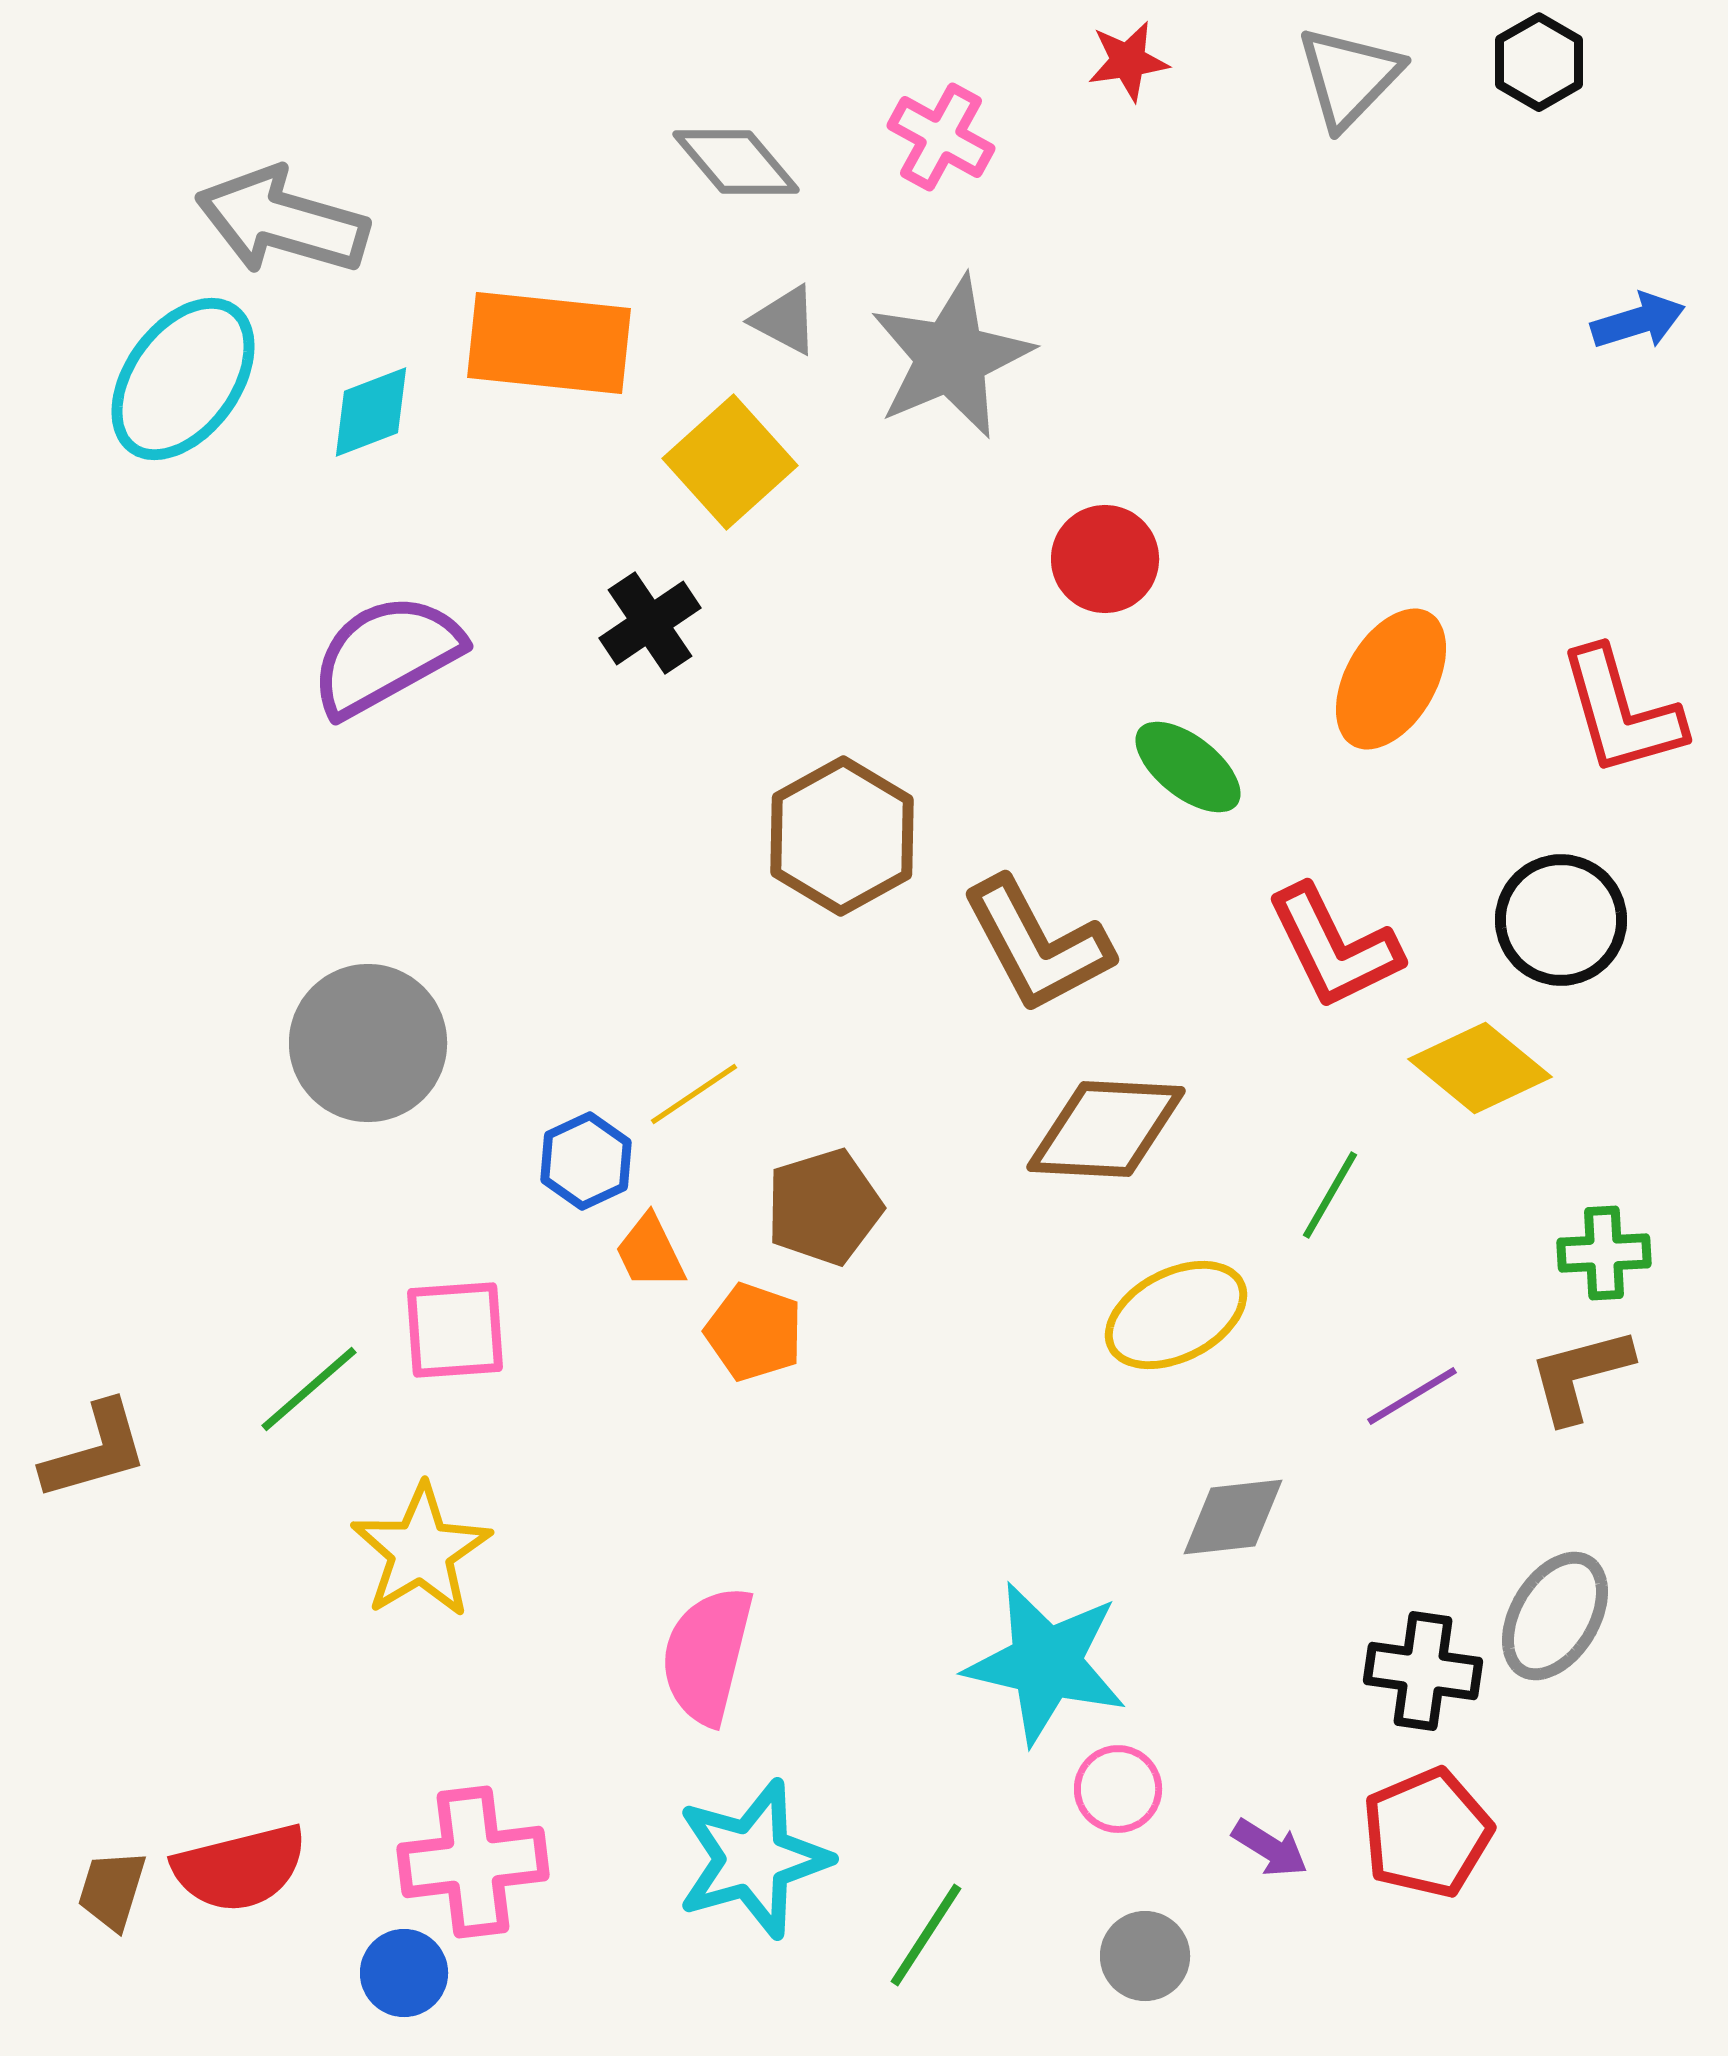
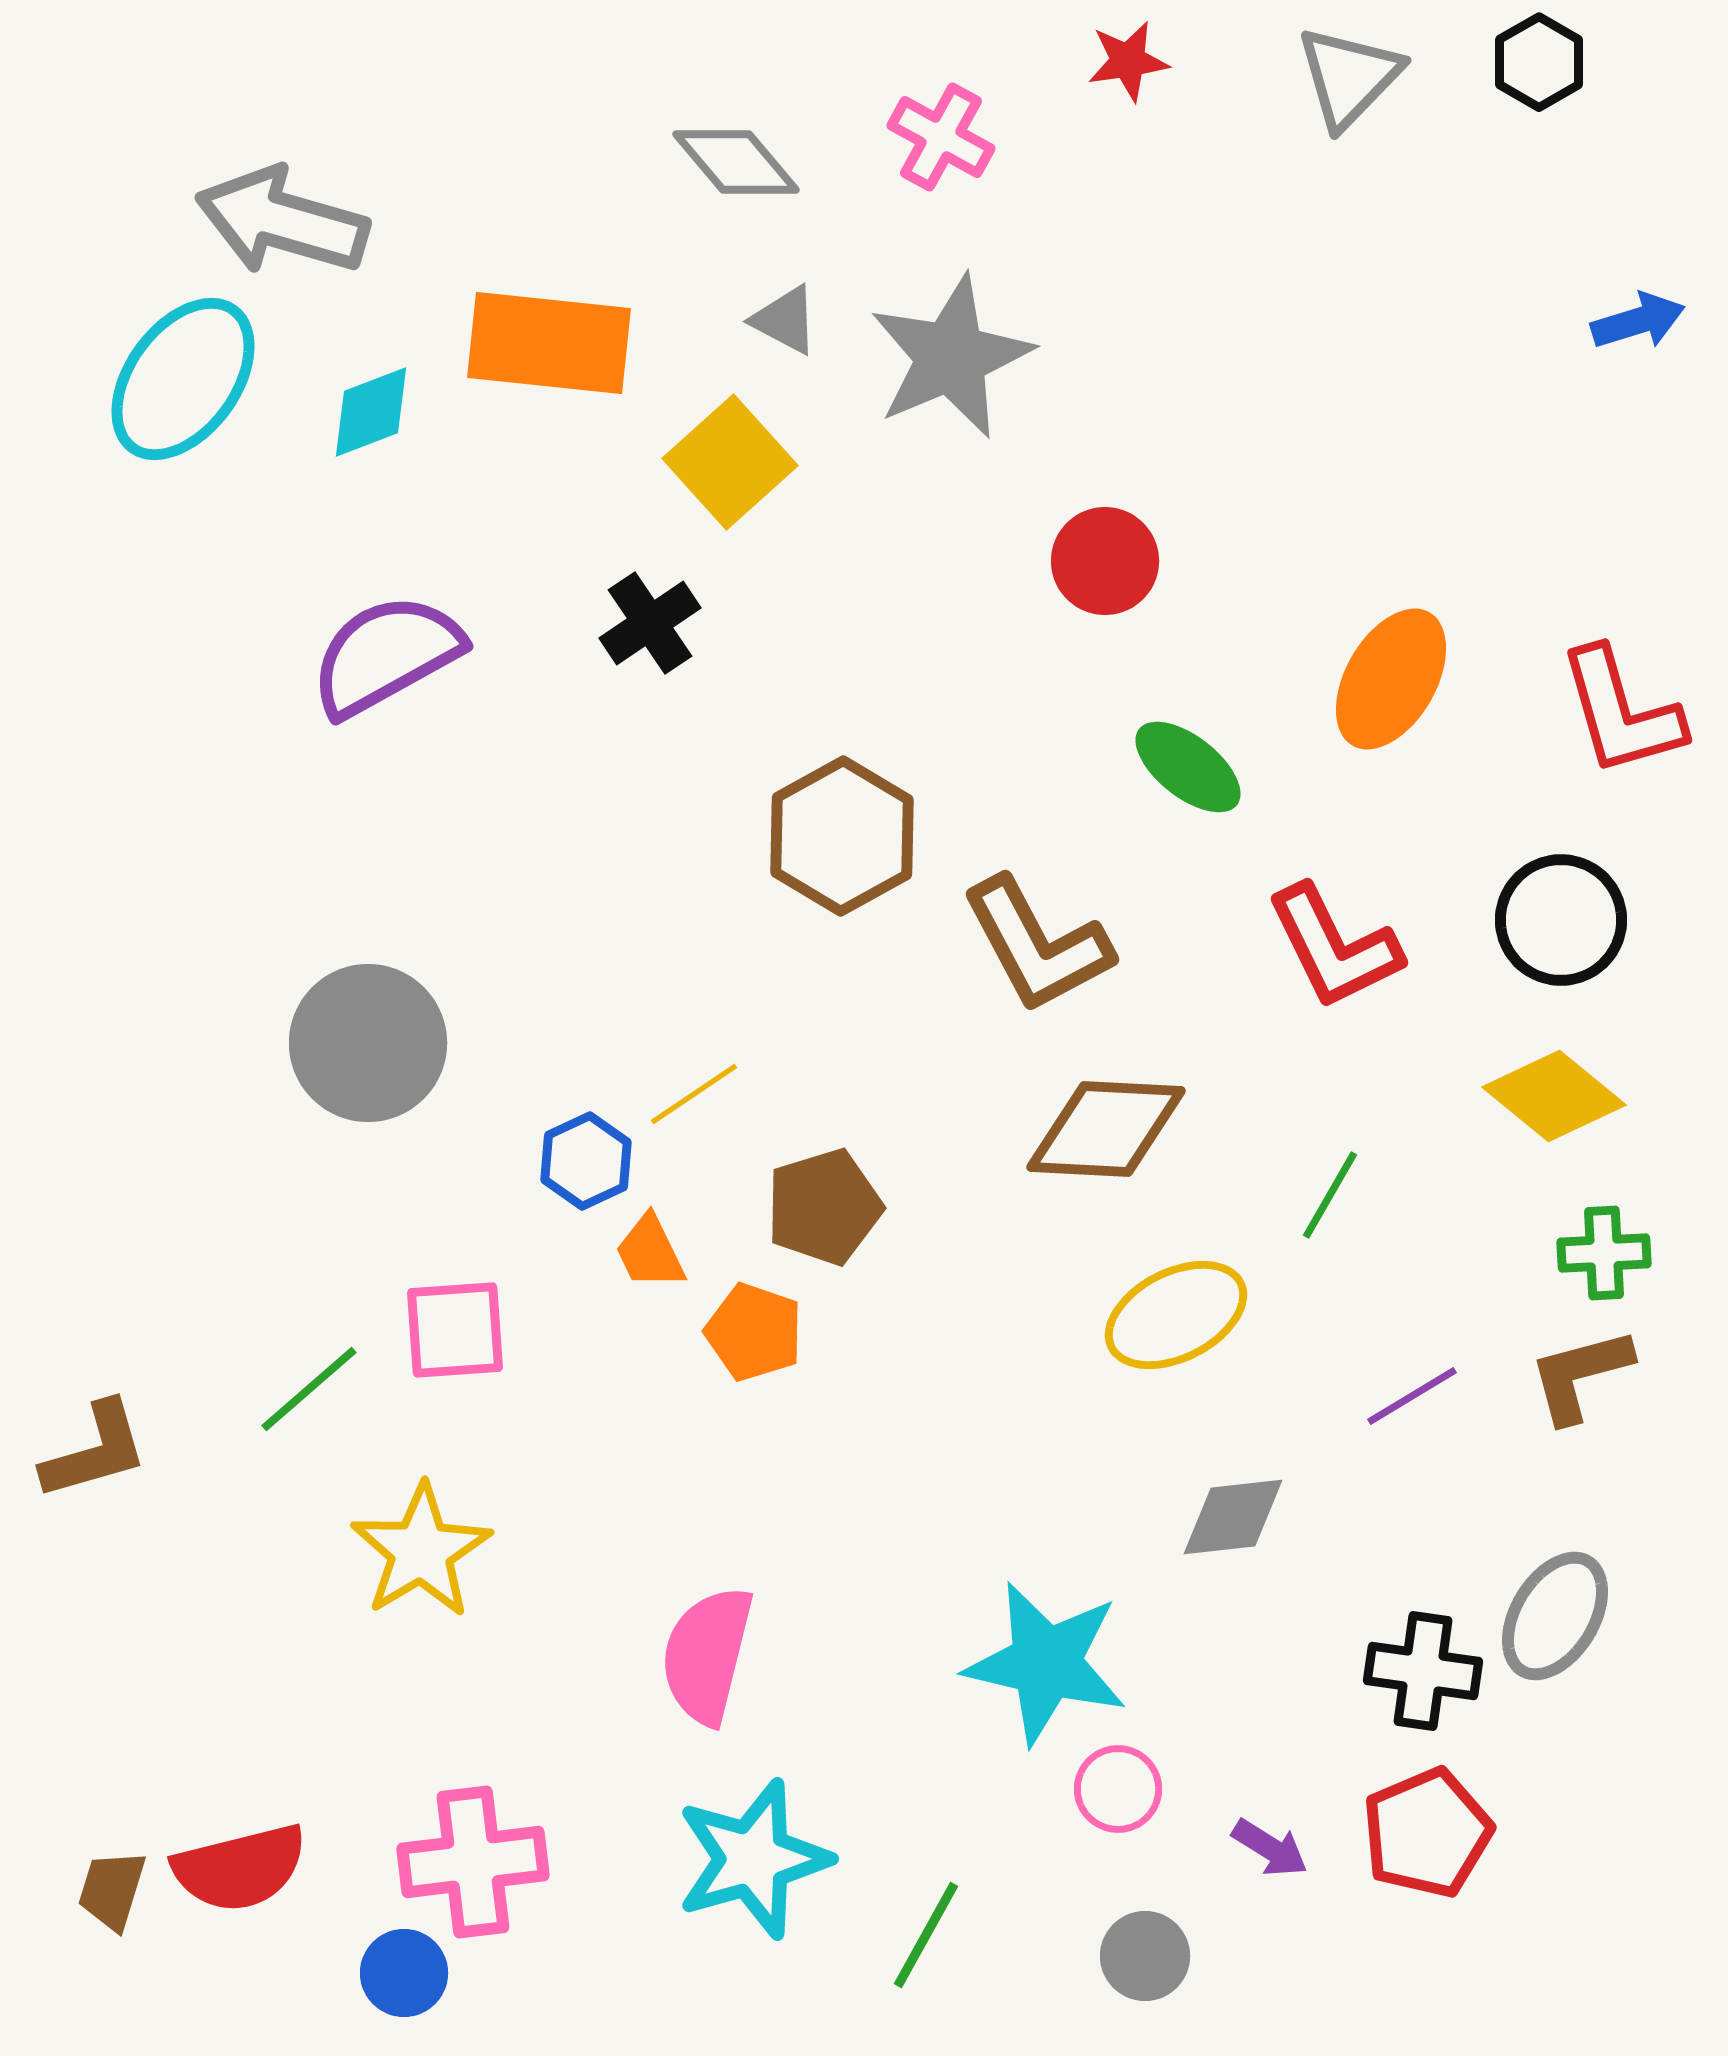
red circle at (1105, 559): moved 2 px down
yellow diamond at (1480, 1068): moved 74 px right, 28 px down
green line at (926, 1935): rotated 4 degrees counterclockwise
